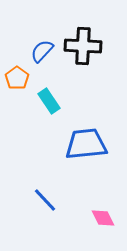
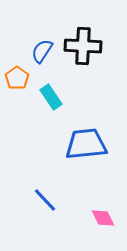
blue semicircle: rotated 10 degrees counterclockwise
cyan rectangle: moved 2 px right, 4 px up
